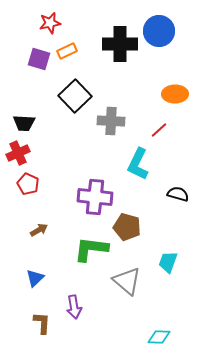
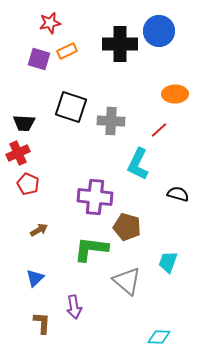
black square: moved 4 px left, 11 px down; rotated 28 degrees counterclockwise
